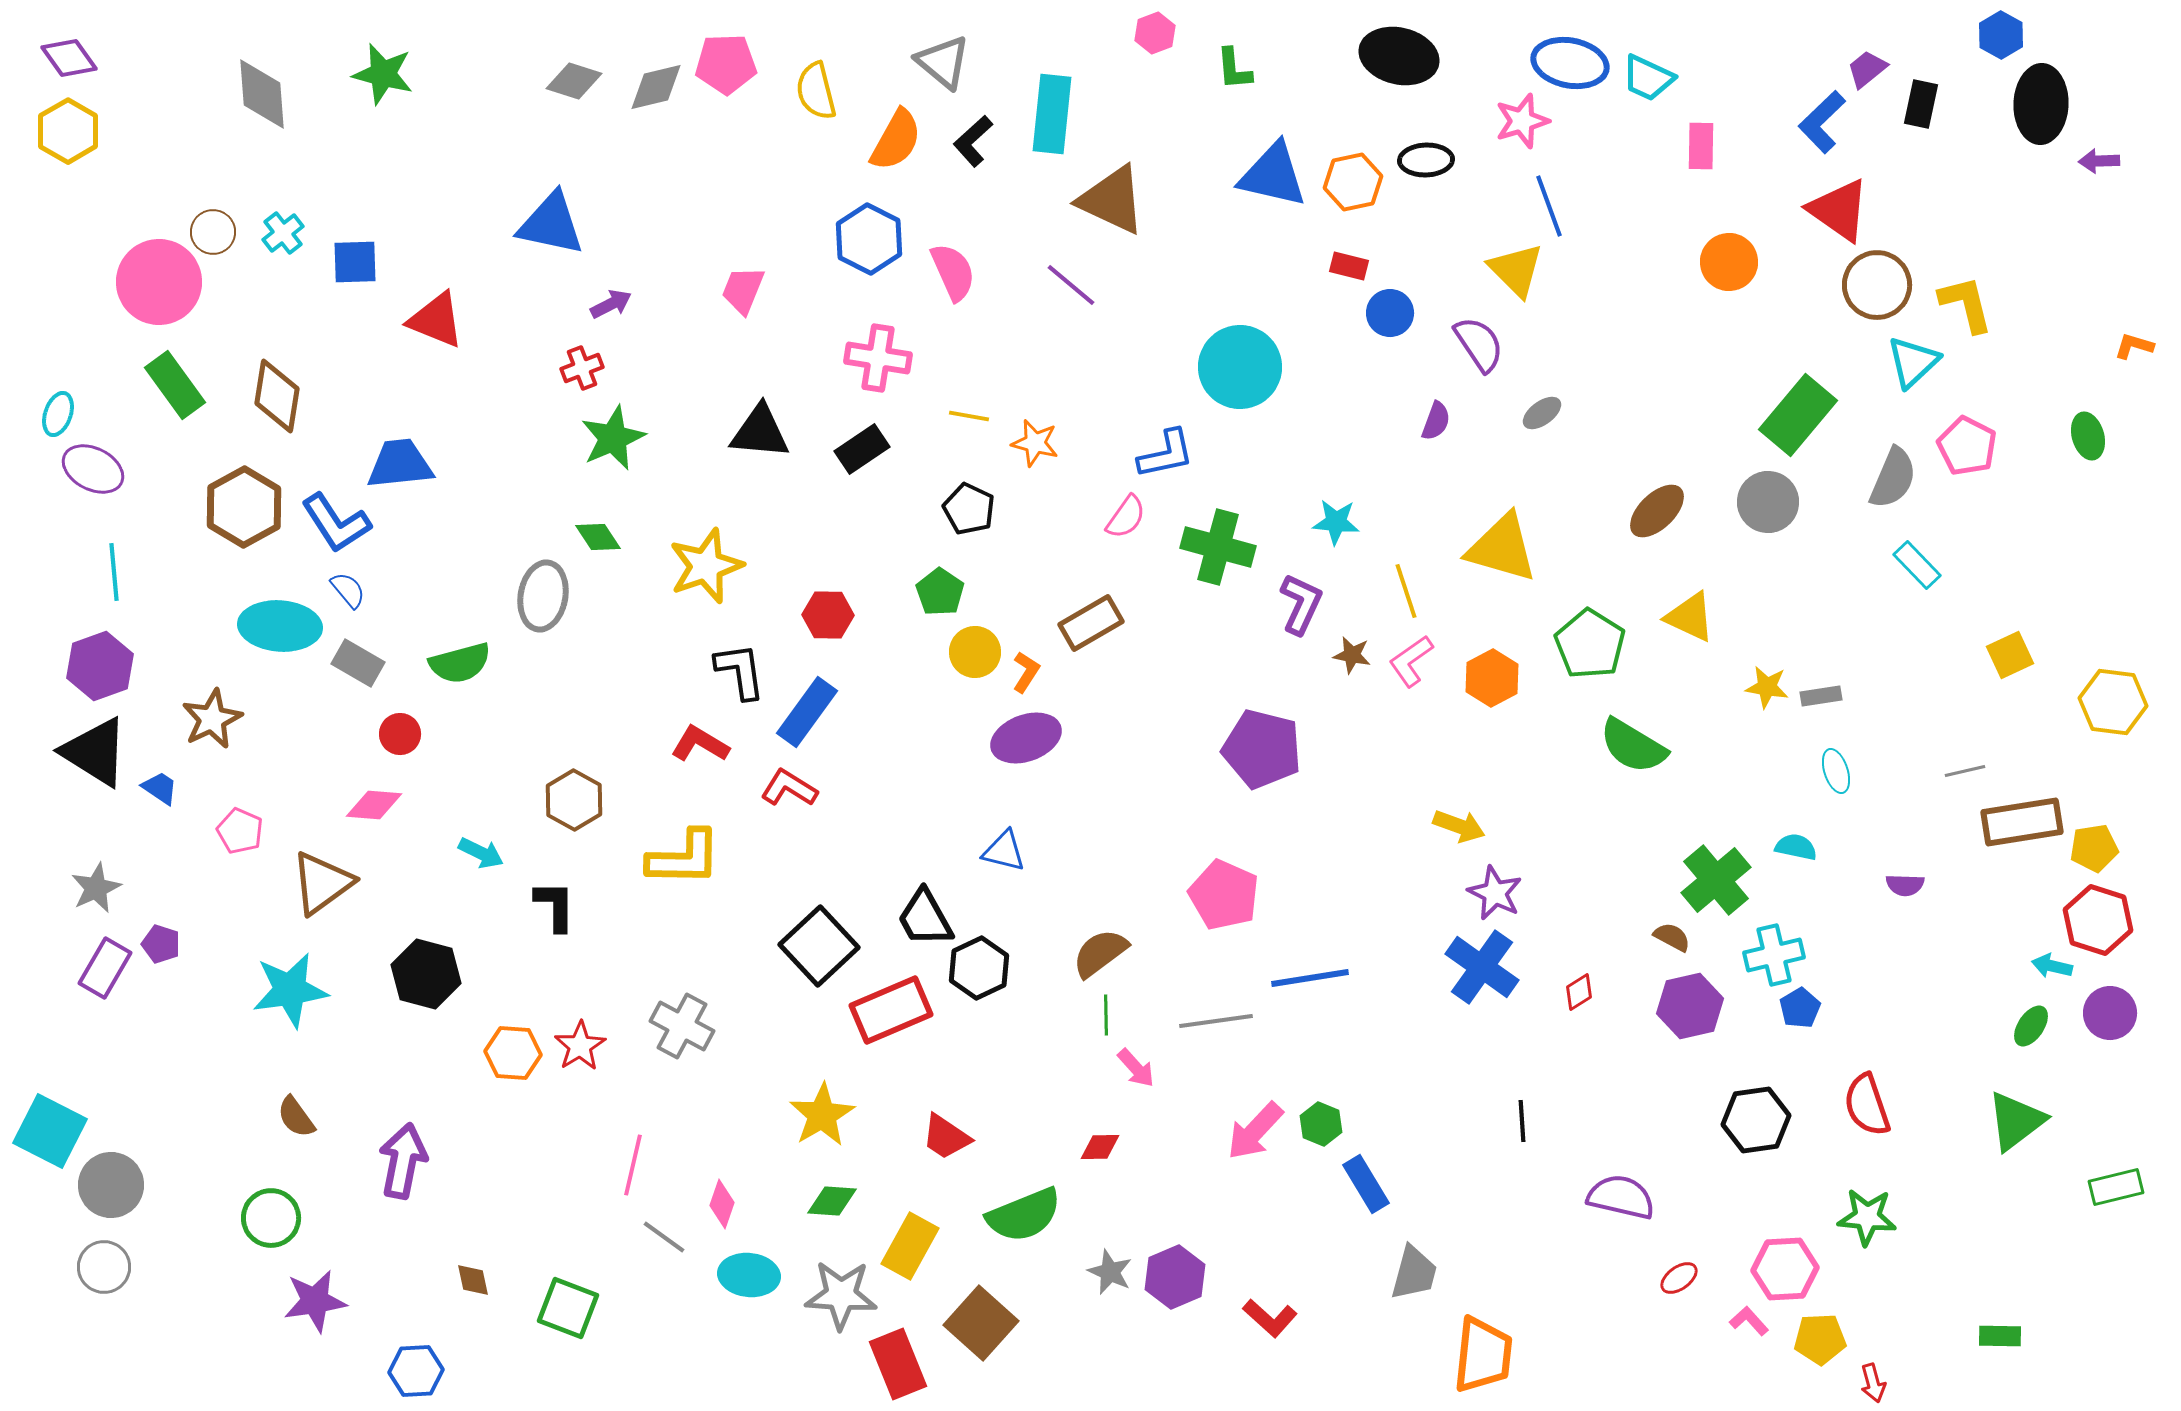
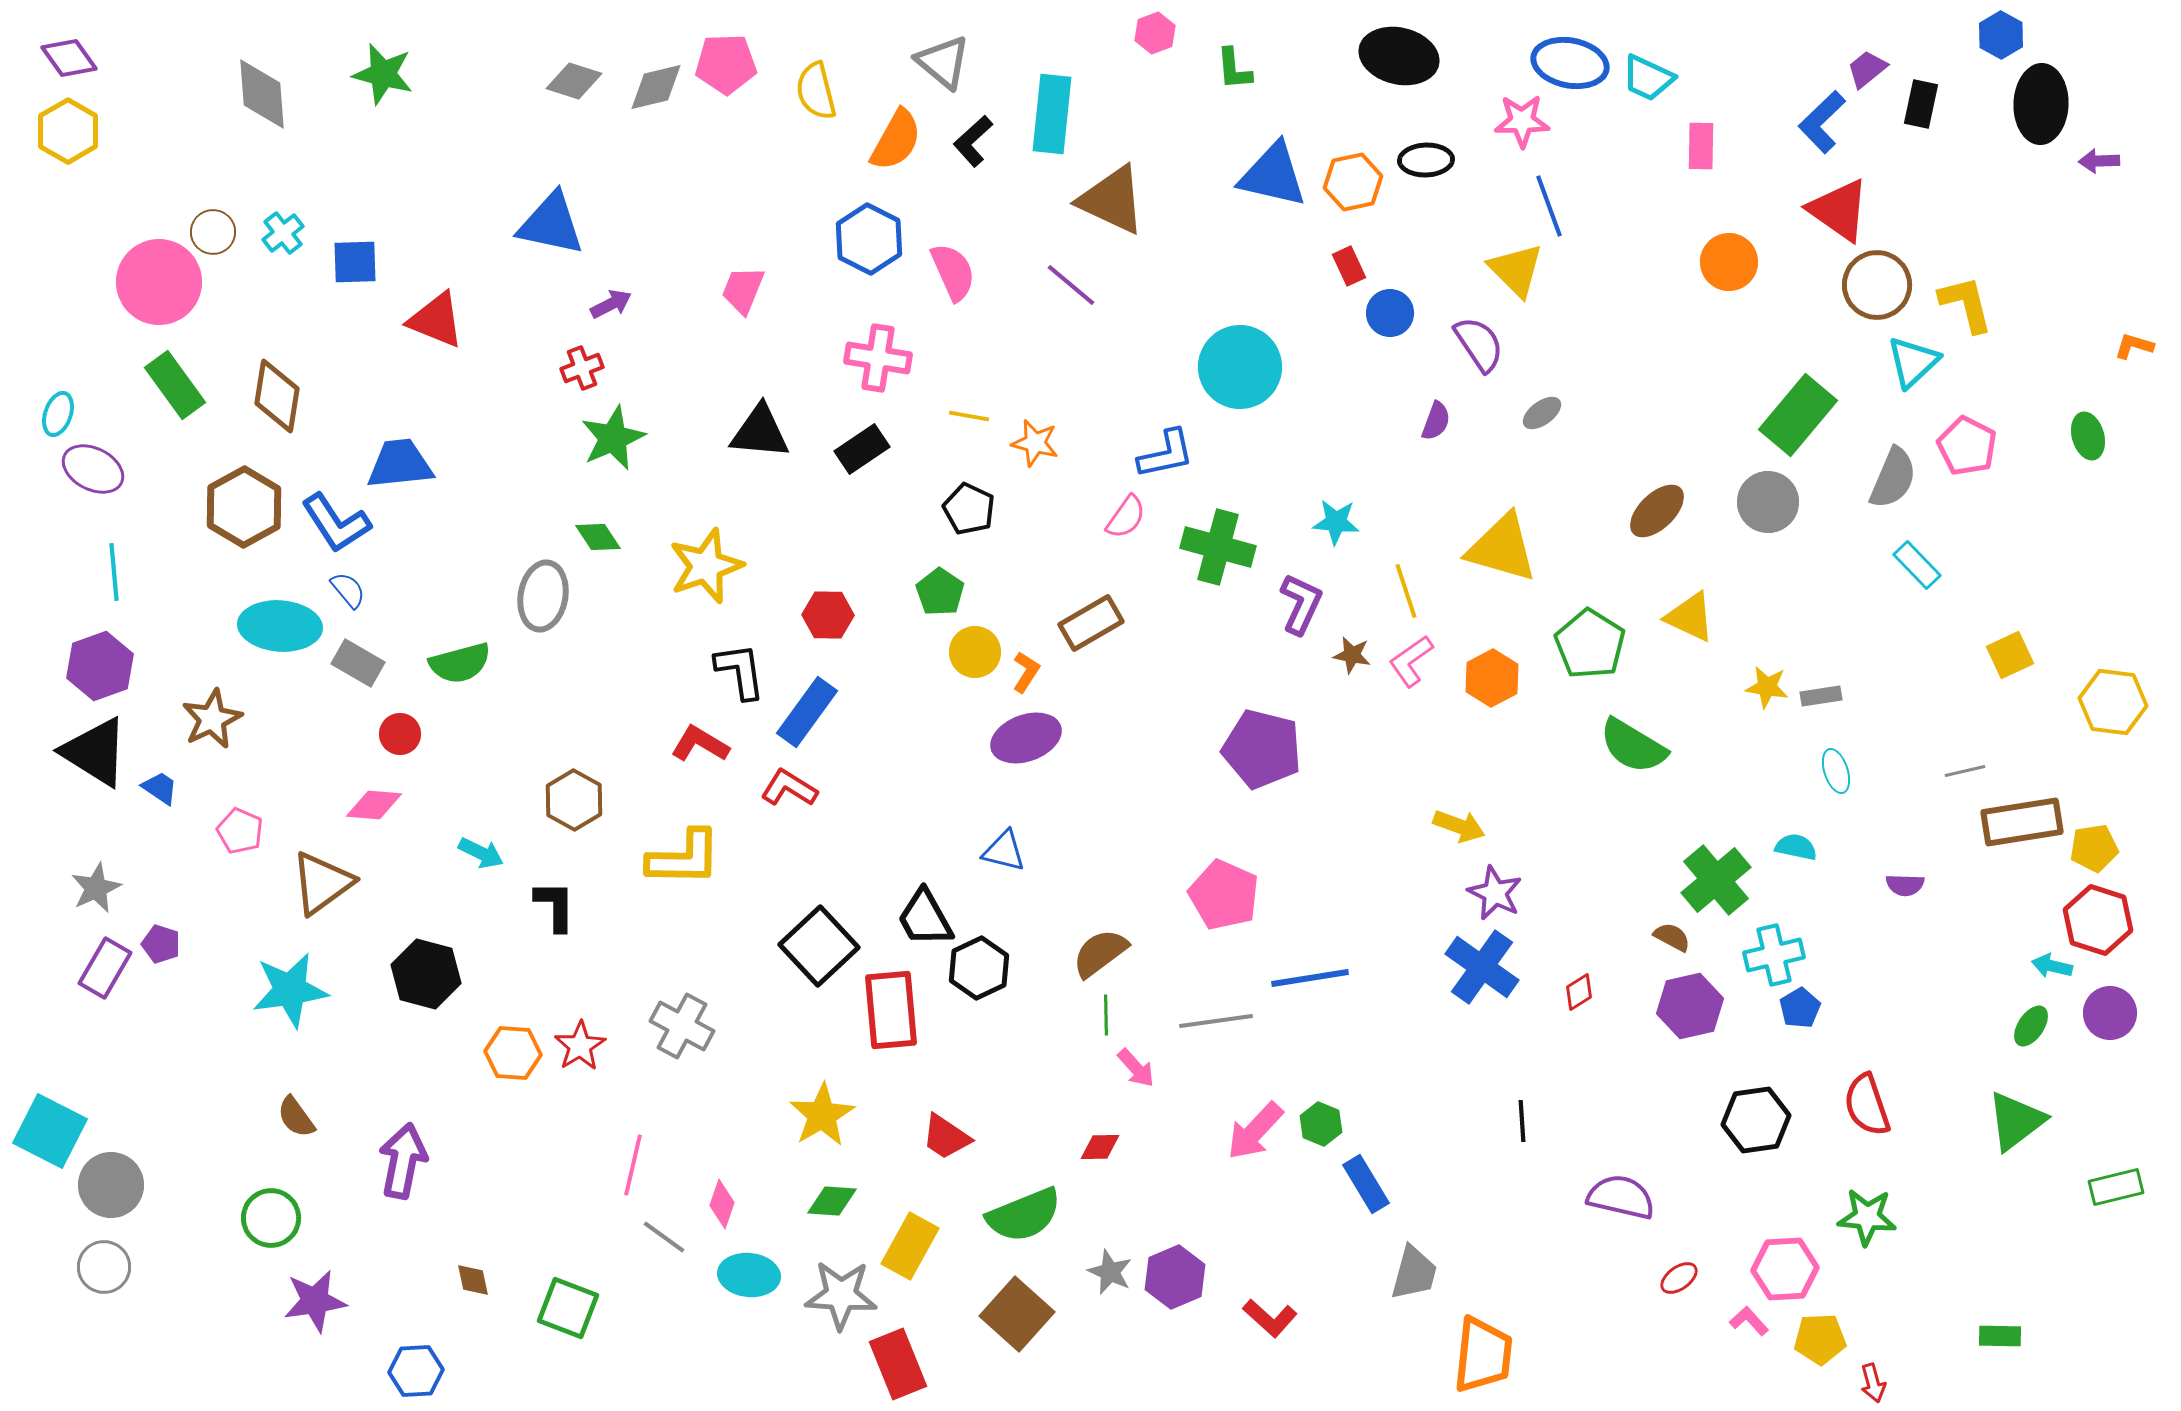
pink star at (1522, 121): rotated 16 degrees clockwise
red rectangle at (1349, 266): rotated 51 degrees clockwise
red rectangle at (891, 1010): rotated 72 degrees counterclockwise
brown square at (981, 1323): moved 36 px right, 9 px up
